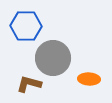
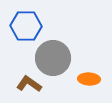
brown L-shape: rotated 20 degrees clockwise
